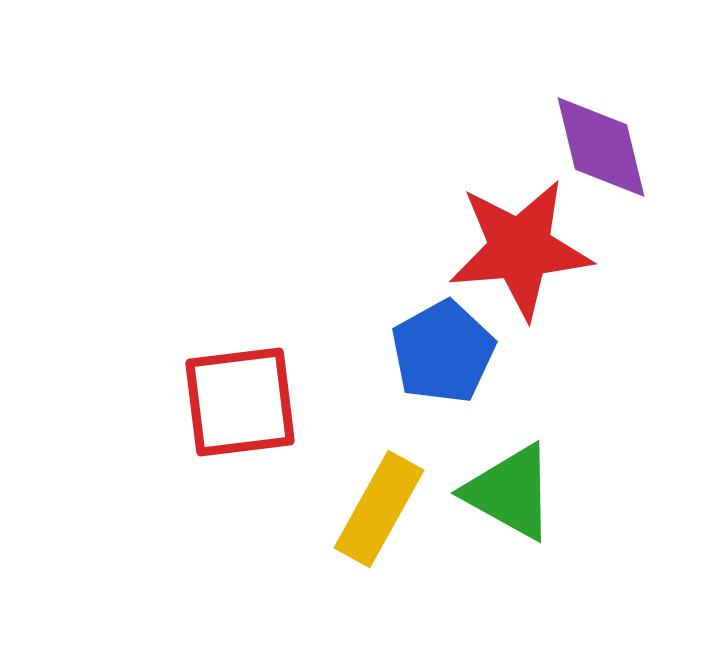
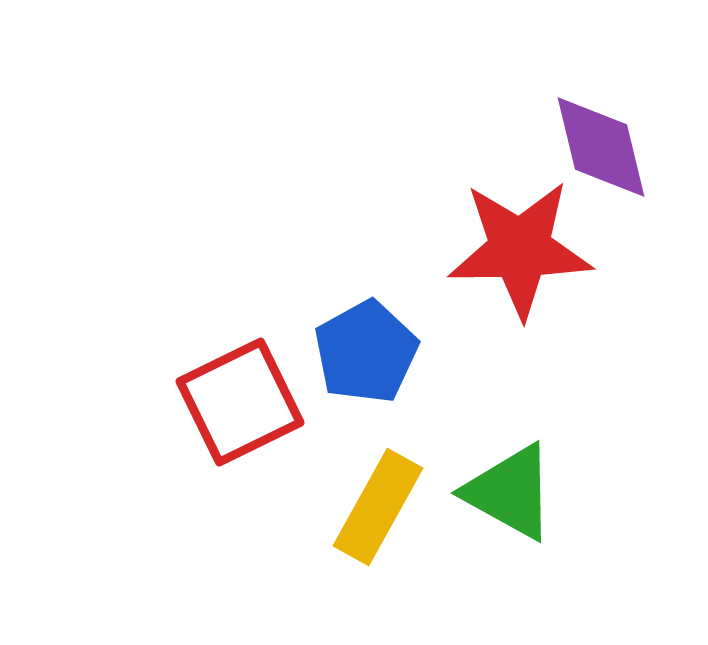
red star: rotated 4 degrees clockwise
blue pentagon: moved 77 px left
red square: rotated 19 degrees counterclockwise
yellow rectangle: moved 1 px left, 2 px up
